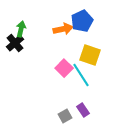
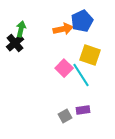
purple rectangle: rotated 64 degrees counterclockwise
